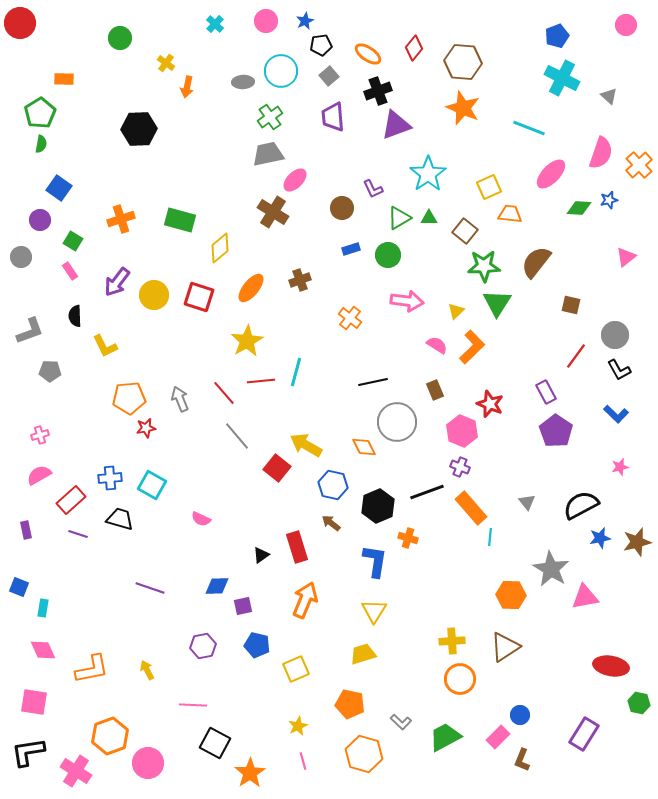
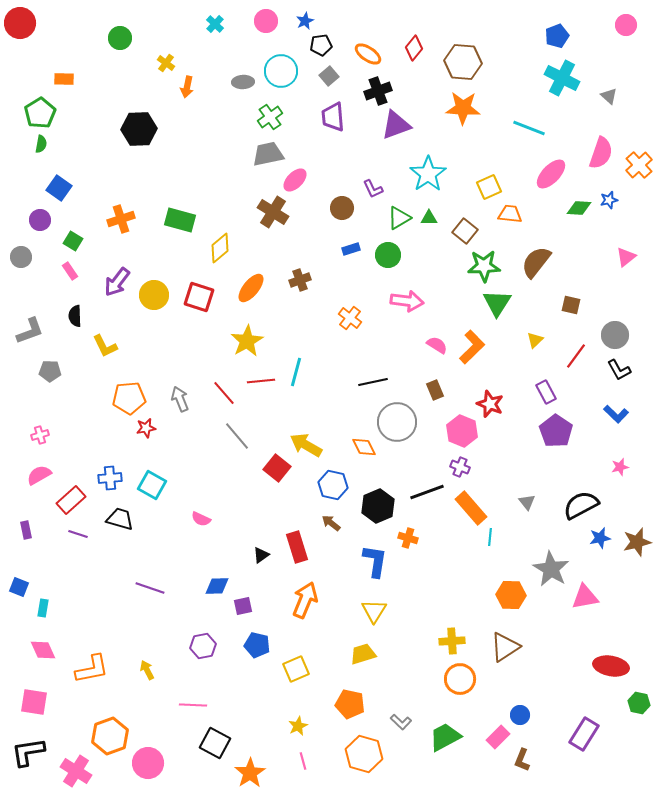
orange star at (463, 108): rotated 20 degrees counterclockwise
yellow triangle at (456, 311): moved 79 px right, 29 px down
